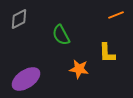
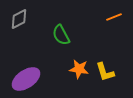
orange line: moved 2 px left, 2 px down
yellow L-shape: moved 2 px left, 19 px down; rotated 15 degrees counterclockwise
